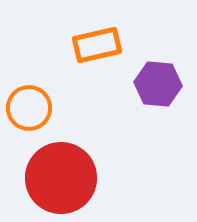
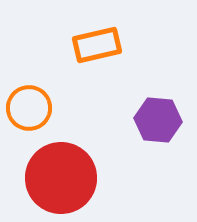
purple hexagon: moved 36 px down
